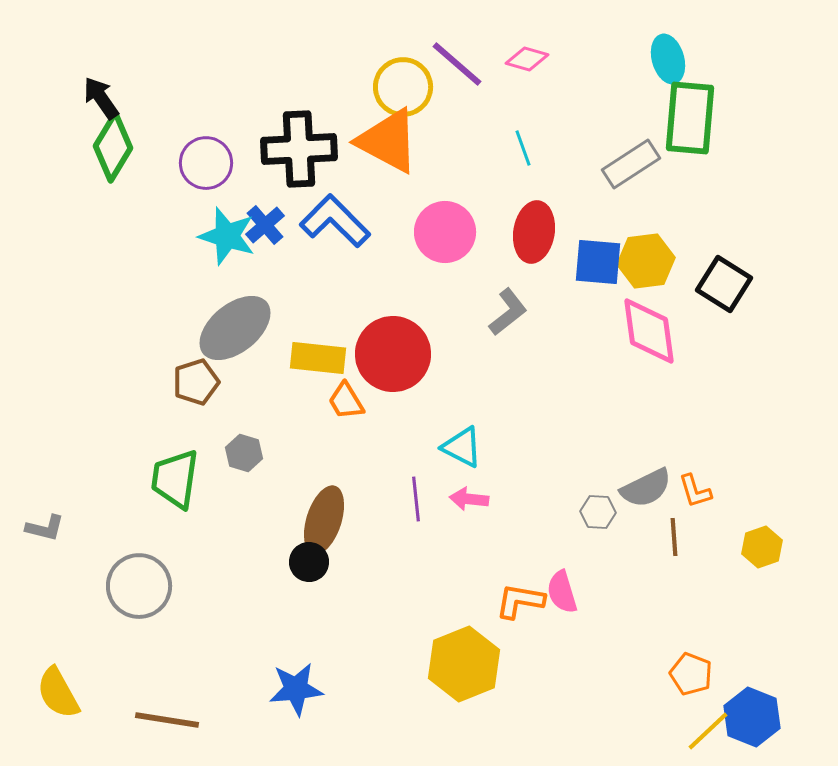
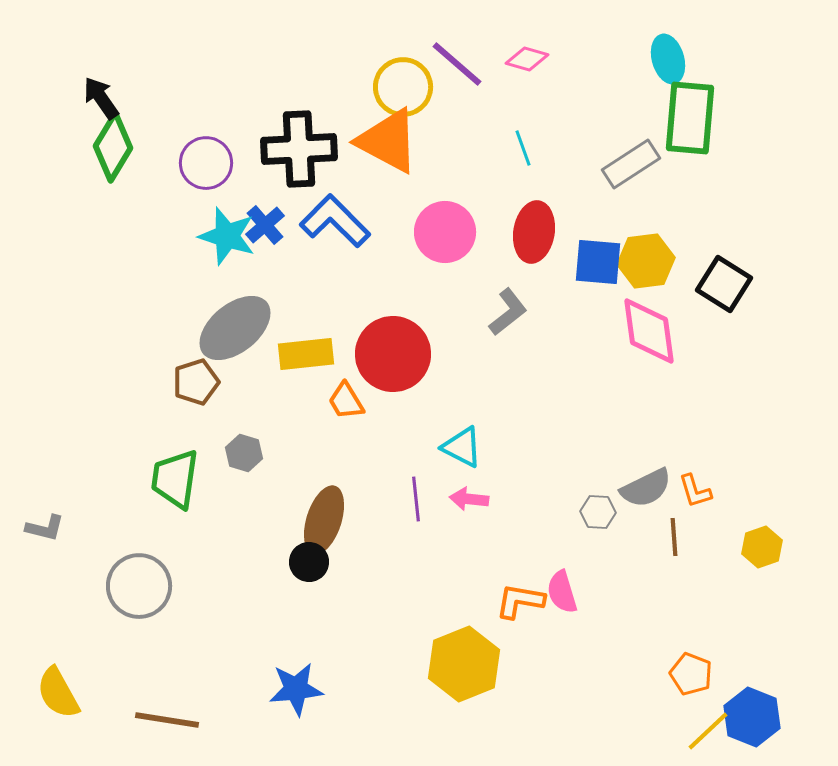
yellow rectangle at (318, 358): moved 12 px left, 4 px up; rotated 12 degrees counterclockwise
